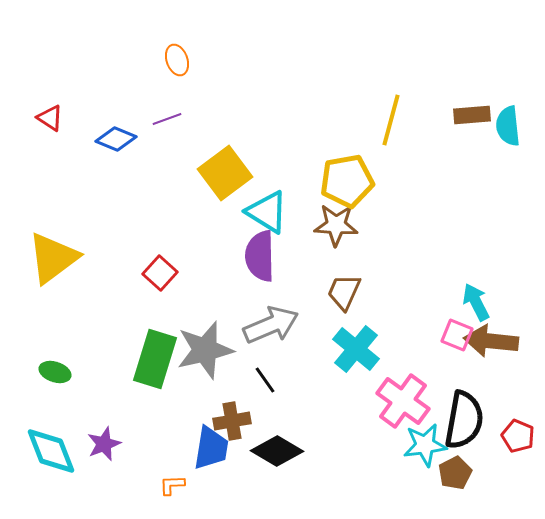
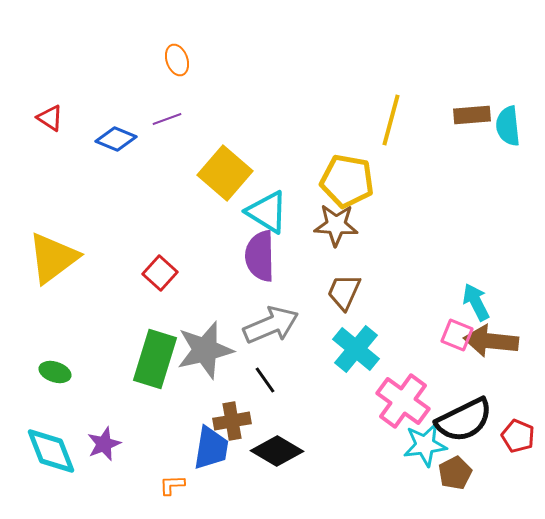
yellow square: rotated 12 degrees counterclockwise
yellow pentagon: rotated 20 degrees clockwise
black semicircle: rotated 54 degrees clockwise
